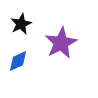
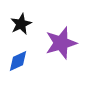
purple star: rotated 12 degrees clockwise
